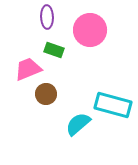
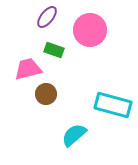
purple ellipse: rotated 40 degrees clockwise
pink trapezoid: rotated 8 degrees clockwise
cyan semicircle: moved 4 px left, 11 px down
